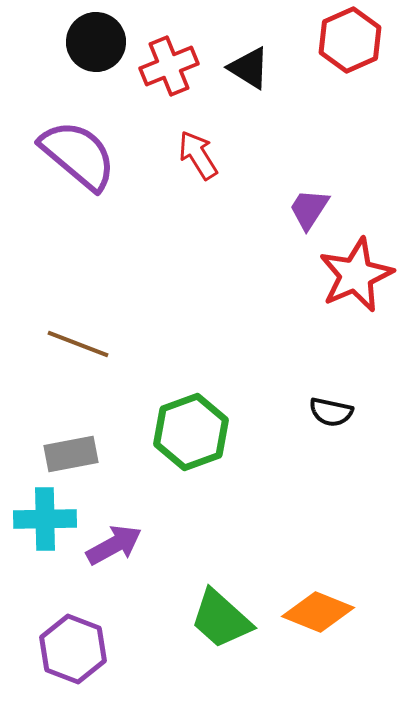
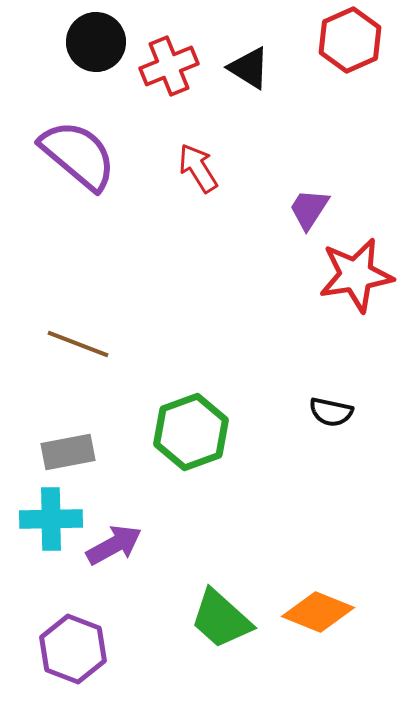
red arrow: moved 13 px down
red star: rotated 14 degrees clockwise
gray rectangle: moved 3 px left, 2 px up
cyan cross: moved 6 px right
